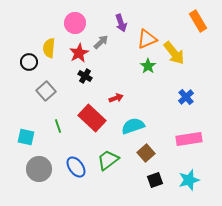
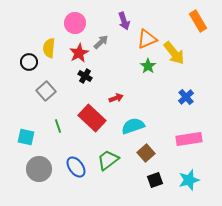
purple arrow: moved 3 px right, 2 px up
